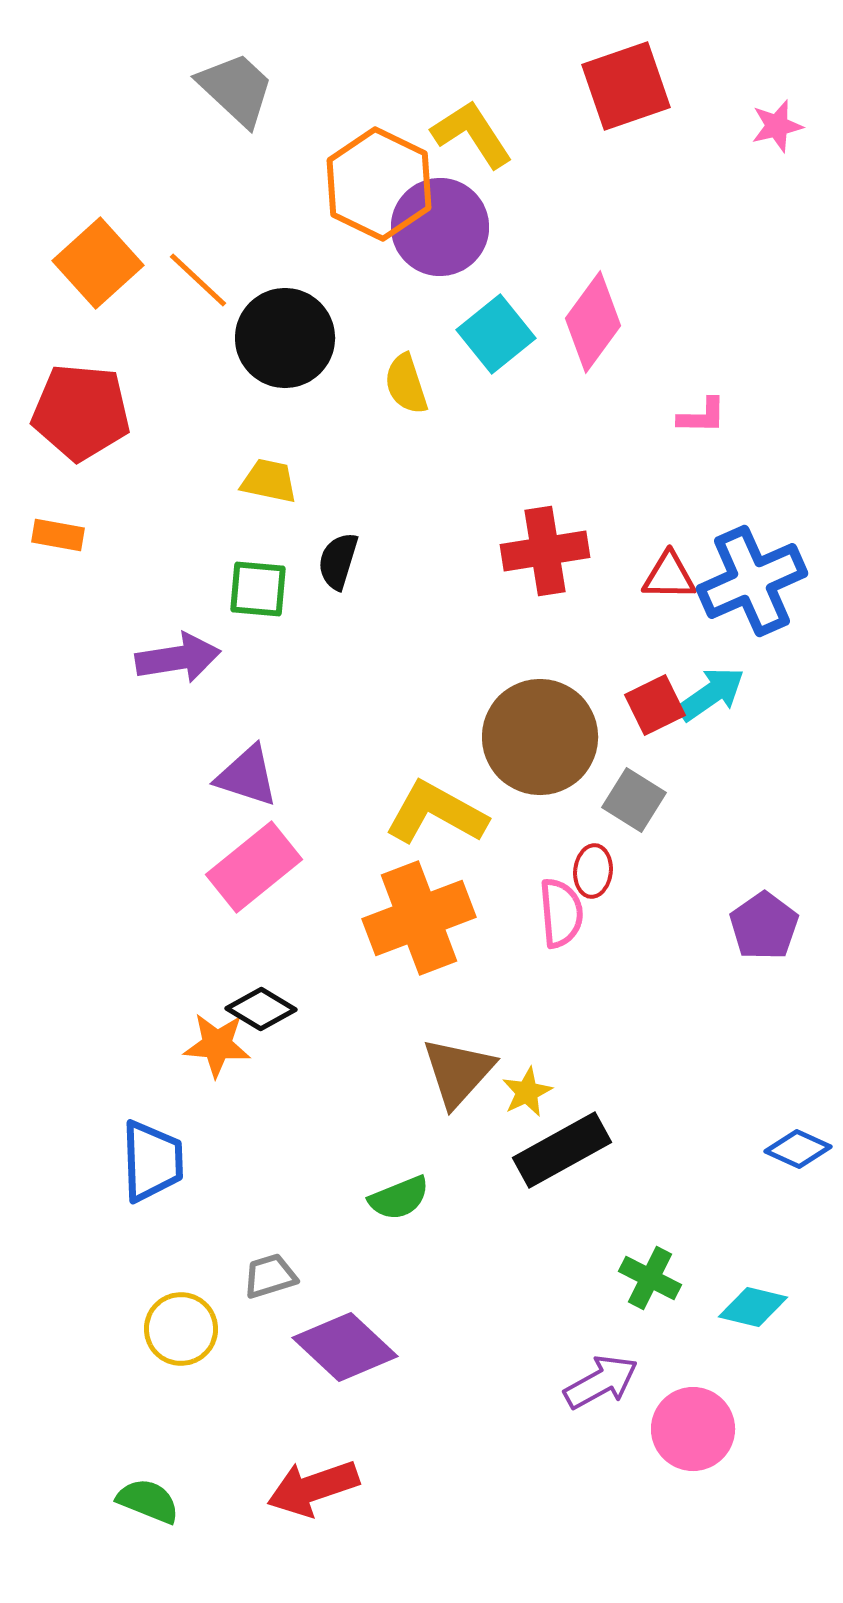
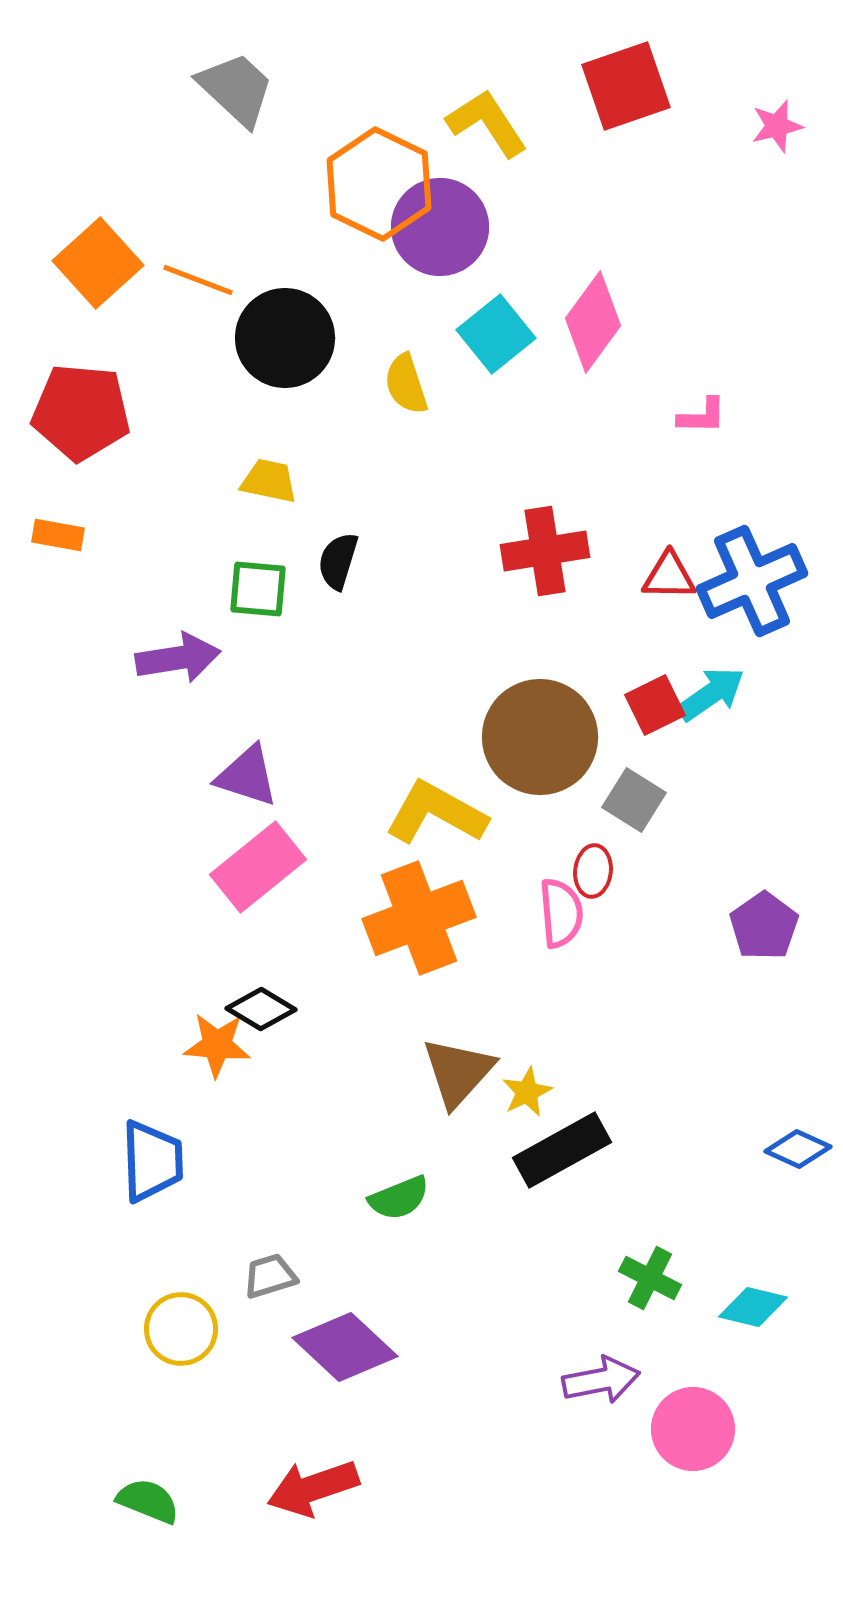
yellow L-shape at (472, 134): moved 15 px right, 11 px up
orange line at (198, 280): rotated 22 degrees counterclockwise
pink rectangle at (254, 867): moved 4 px right
purple arrow at (601, 1382): moved 2 px up; rotated 18 degrees clockwise
